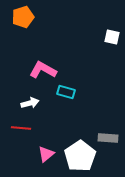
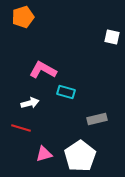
red line: rotated 12 degrees clockwise
gray rectangle: moved 11 px left, 19 px up; rotated 18 degrees counterclockwise
pink triangle: moved 2 px left; rotated 24 degrees clockwise
